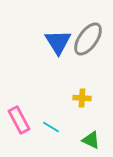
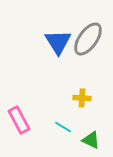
cyan line: moved 12 px right
